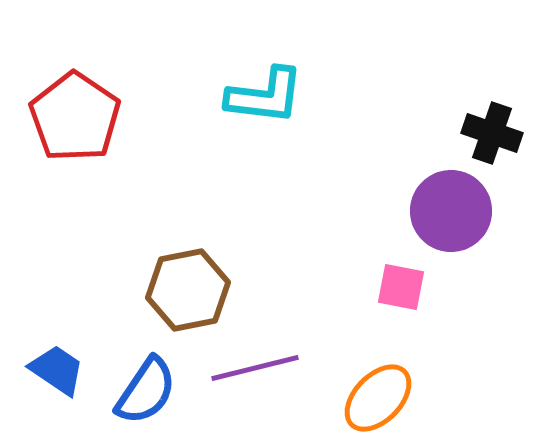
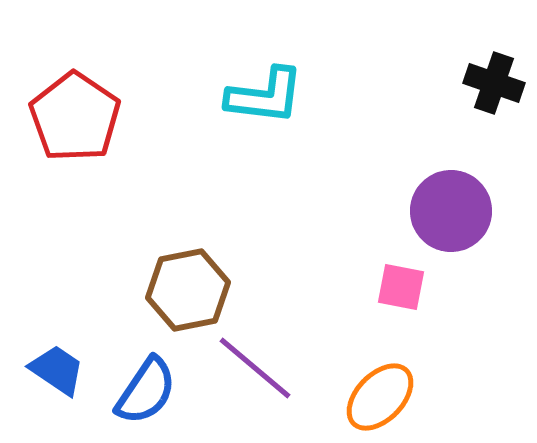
black cross: moved 2 px right, 50 px up
purple line: rotated 54 degrees clockwise
orange ellipse: moved 2 px right, 1 px up
